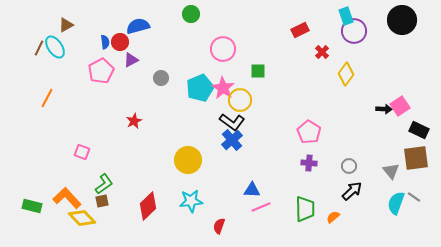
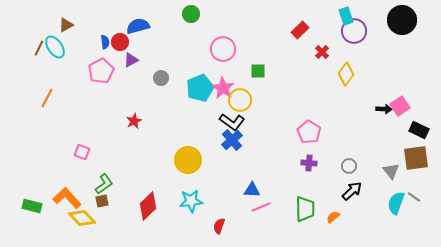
red rectangle at (300, 30): rotated 18 degrees counterclockwise
